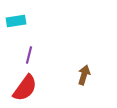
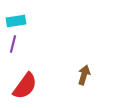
purple line: moved 16 px left, 11 px up
red semicircle: moved 2 px up
